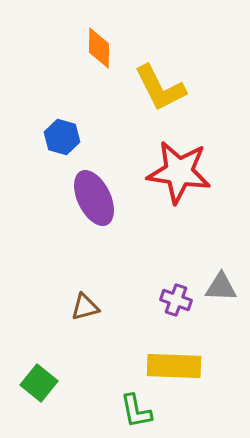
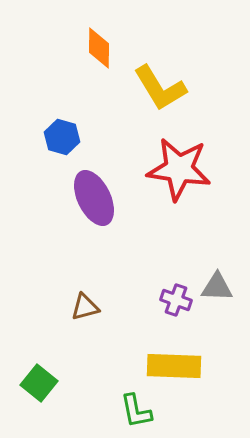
yellow L-shape: rotated 4 degrees counterclockwise
red star: moved 3 px up
gray triangle: moved 4 px left
